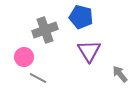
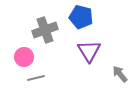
gray line: moved 2 px left; rotated 42 degrees counterclockwise
